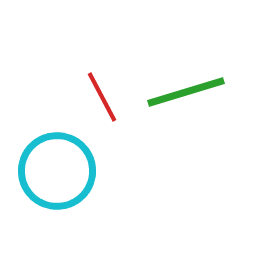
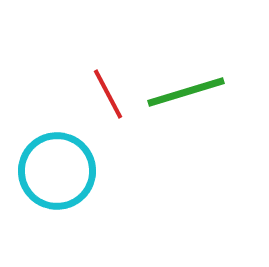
red line: moved 6 px right, 3 px up
